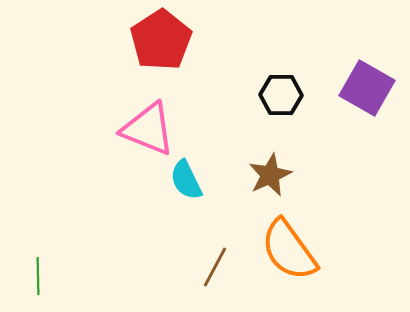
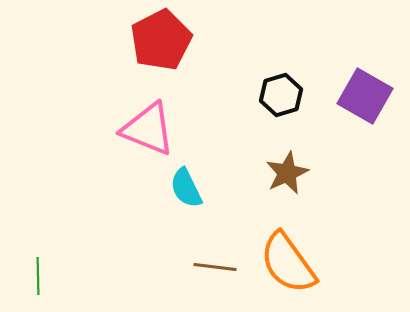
red pentagon: rotated 6 degrees clockwise
purple square: moved 2 px left, 8 px down
black hexagon: rotated 18 degrees counterclockwise
brown star: moved 17 px right, 2 px up
cyan semicircle: moved 8 px down
orange semicircle: moved 1 px left, 13 px down
brown line: rotated 69 degrees clockwise
